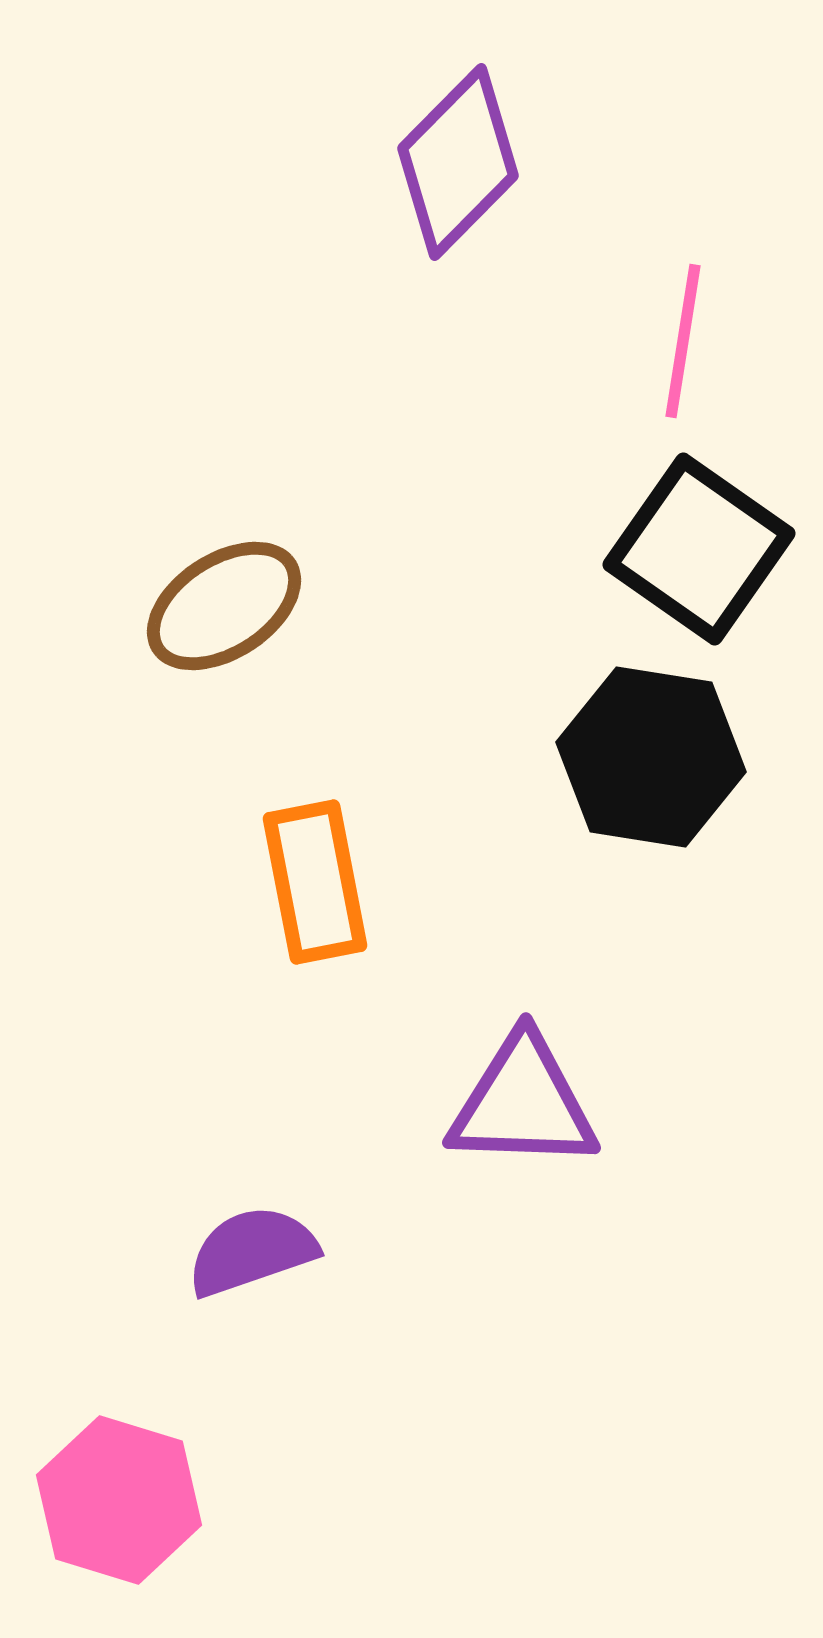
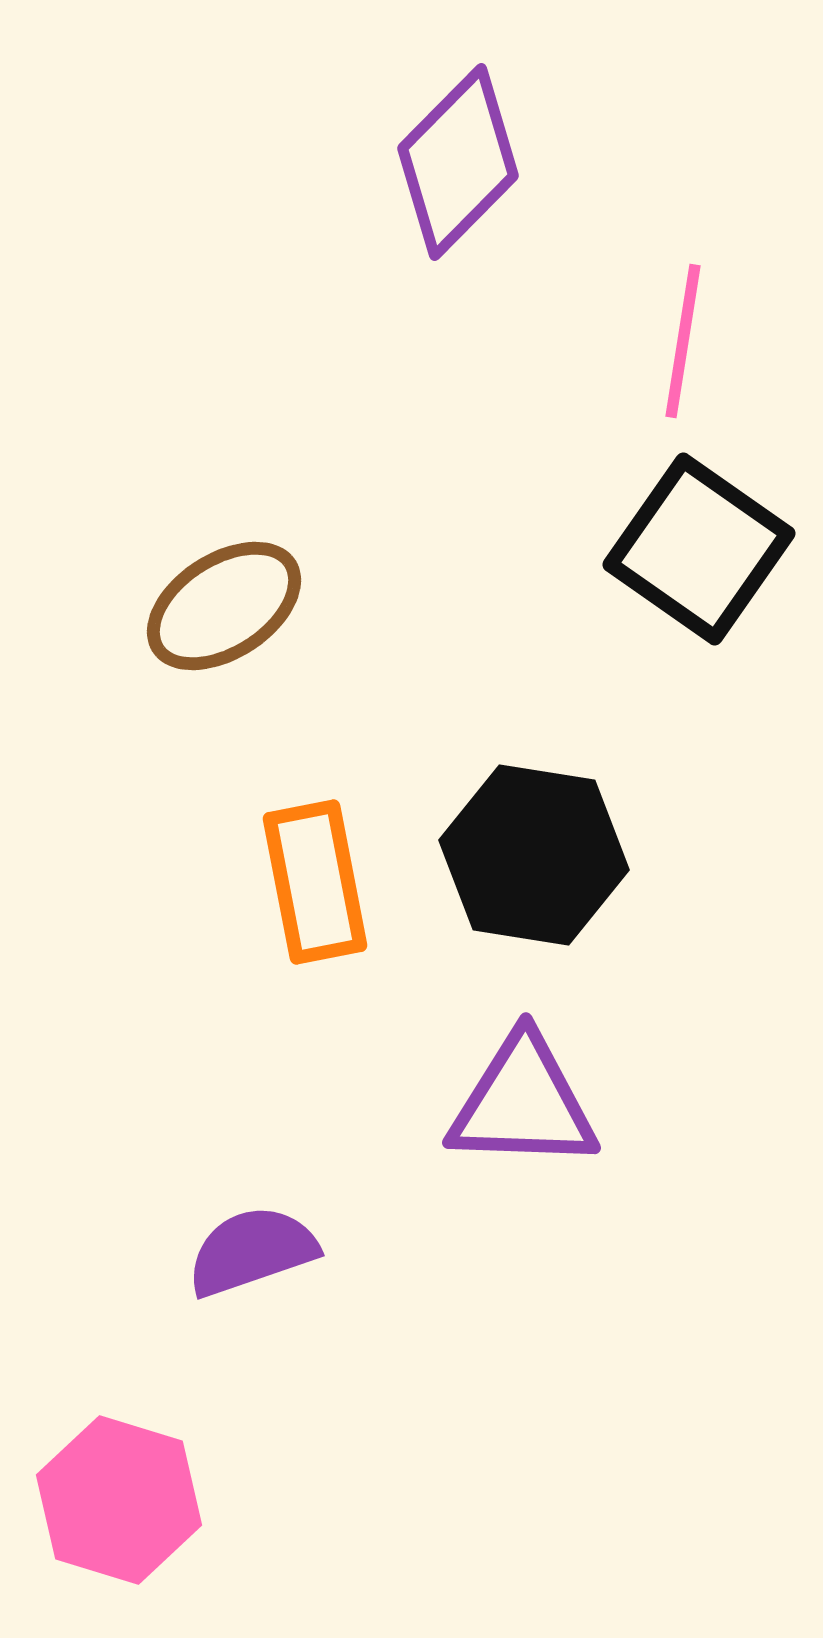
black hexagon: moved 117 px left, 98 px down
